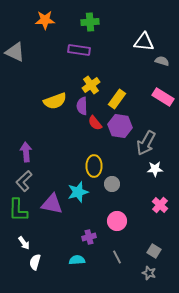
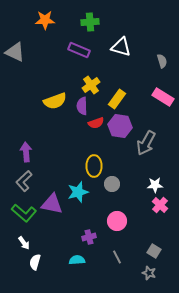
white triangle: moved 23 px left, 5 px down; rotated 10 degrees clockwise
purple rectangle: rotated 15 degrees clockwise
gray semicircle: rotated 56 degrees clockwise
red semicircle: moved 1 px right; rotated 70 degrees counterclockwise
white star: moved 16 px down
green L-shape: moved 6 px right, 3 px down; rotated 50 degrees counterclockwise
